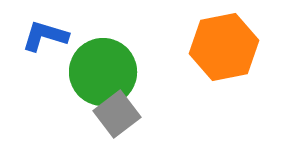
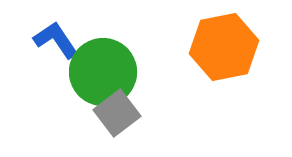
blue L-shape: moved 11 px right, 4 px down; rotated 39 degrees clockwise
gray square: moved 1 px up
